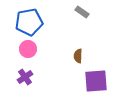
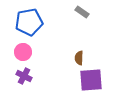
pink circle: moved 5 px left, 3 px down
brown semicircle: moved 1 px right, 2 px down
purple cross: moved 1 px left, 1 px up; rotated 28 degrees counterclockwise
purple square: moved 5 px left, 1 px up
